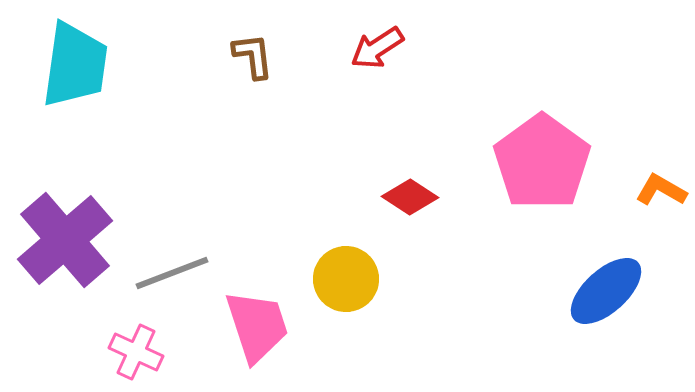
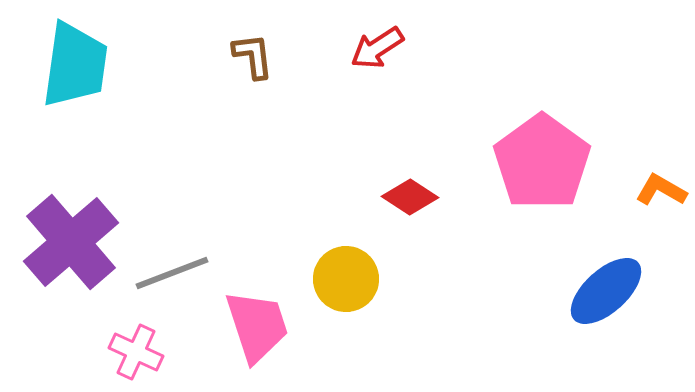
purple cross: moved 6 px right, 2 px down
